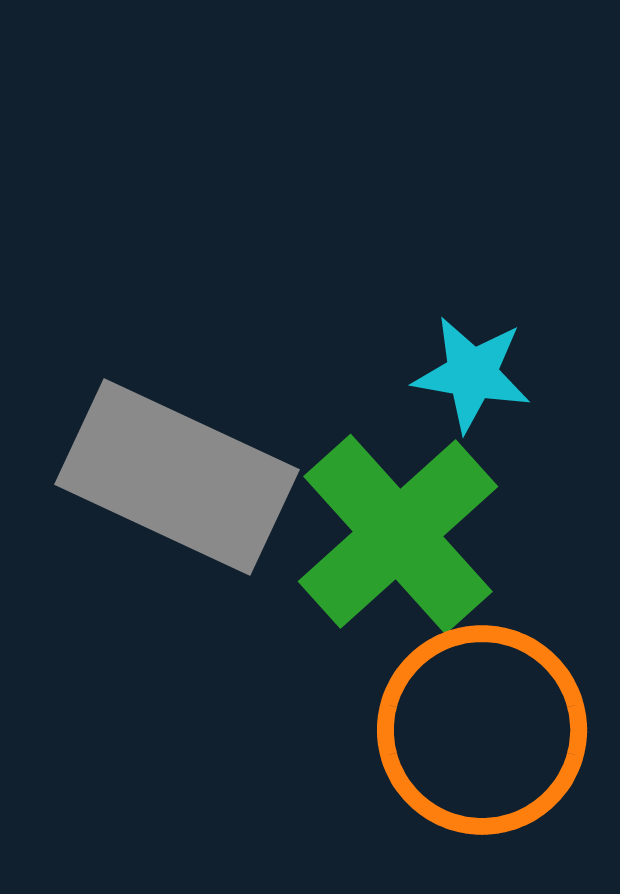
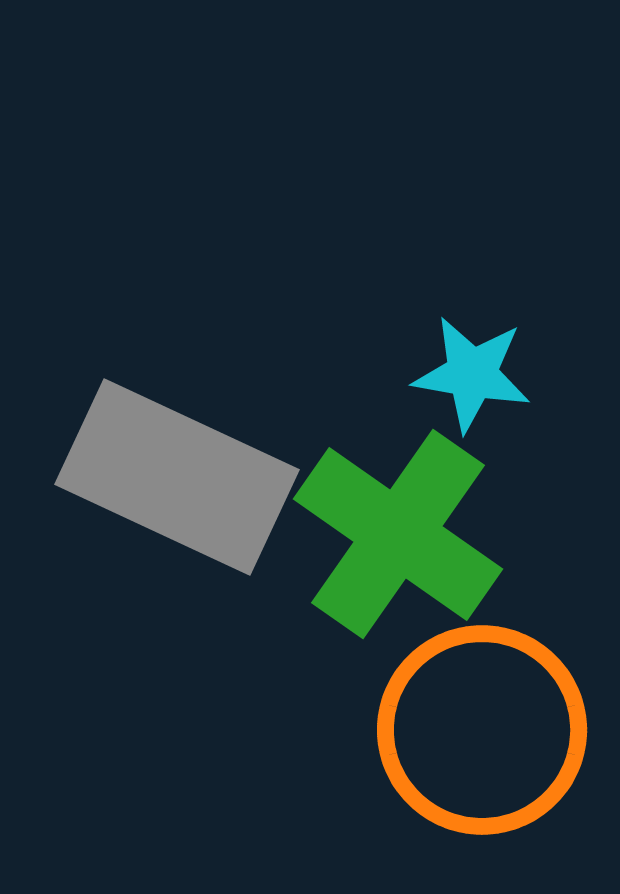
green cross: rotated 13 degrees counterclockwise
